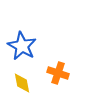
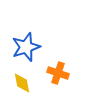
blue star: moved 4 px right, 1 px down; rotated 24 degrees clockwise
